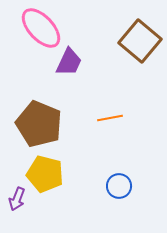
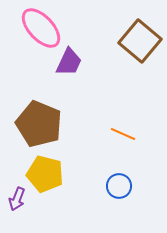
orange line: moved 13 px right, 16 px down; rotated 35 degrees clockwise
